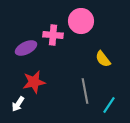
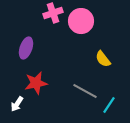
pink cross: moved 22 px up; rotated 24 degrees counterclockwise
purple ellipse: rotated 45 degrees counterclockwise
red star: moved 2 px right, 1 px down
gray line: rotated 50 degrees counterclockwise
white arrow: moved 1 px left
